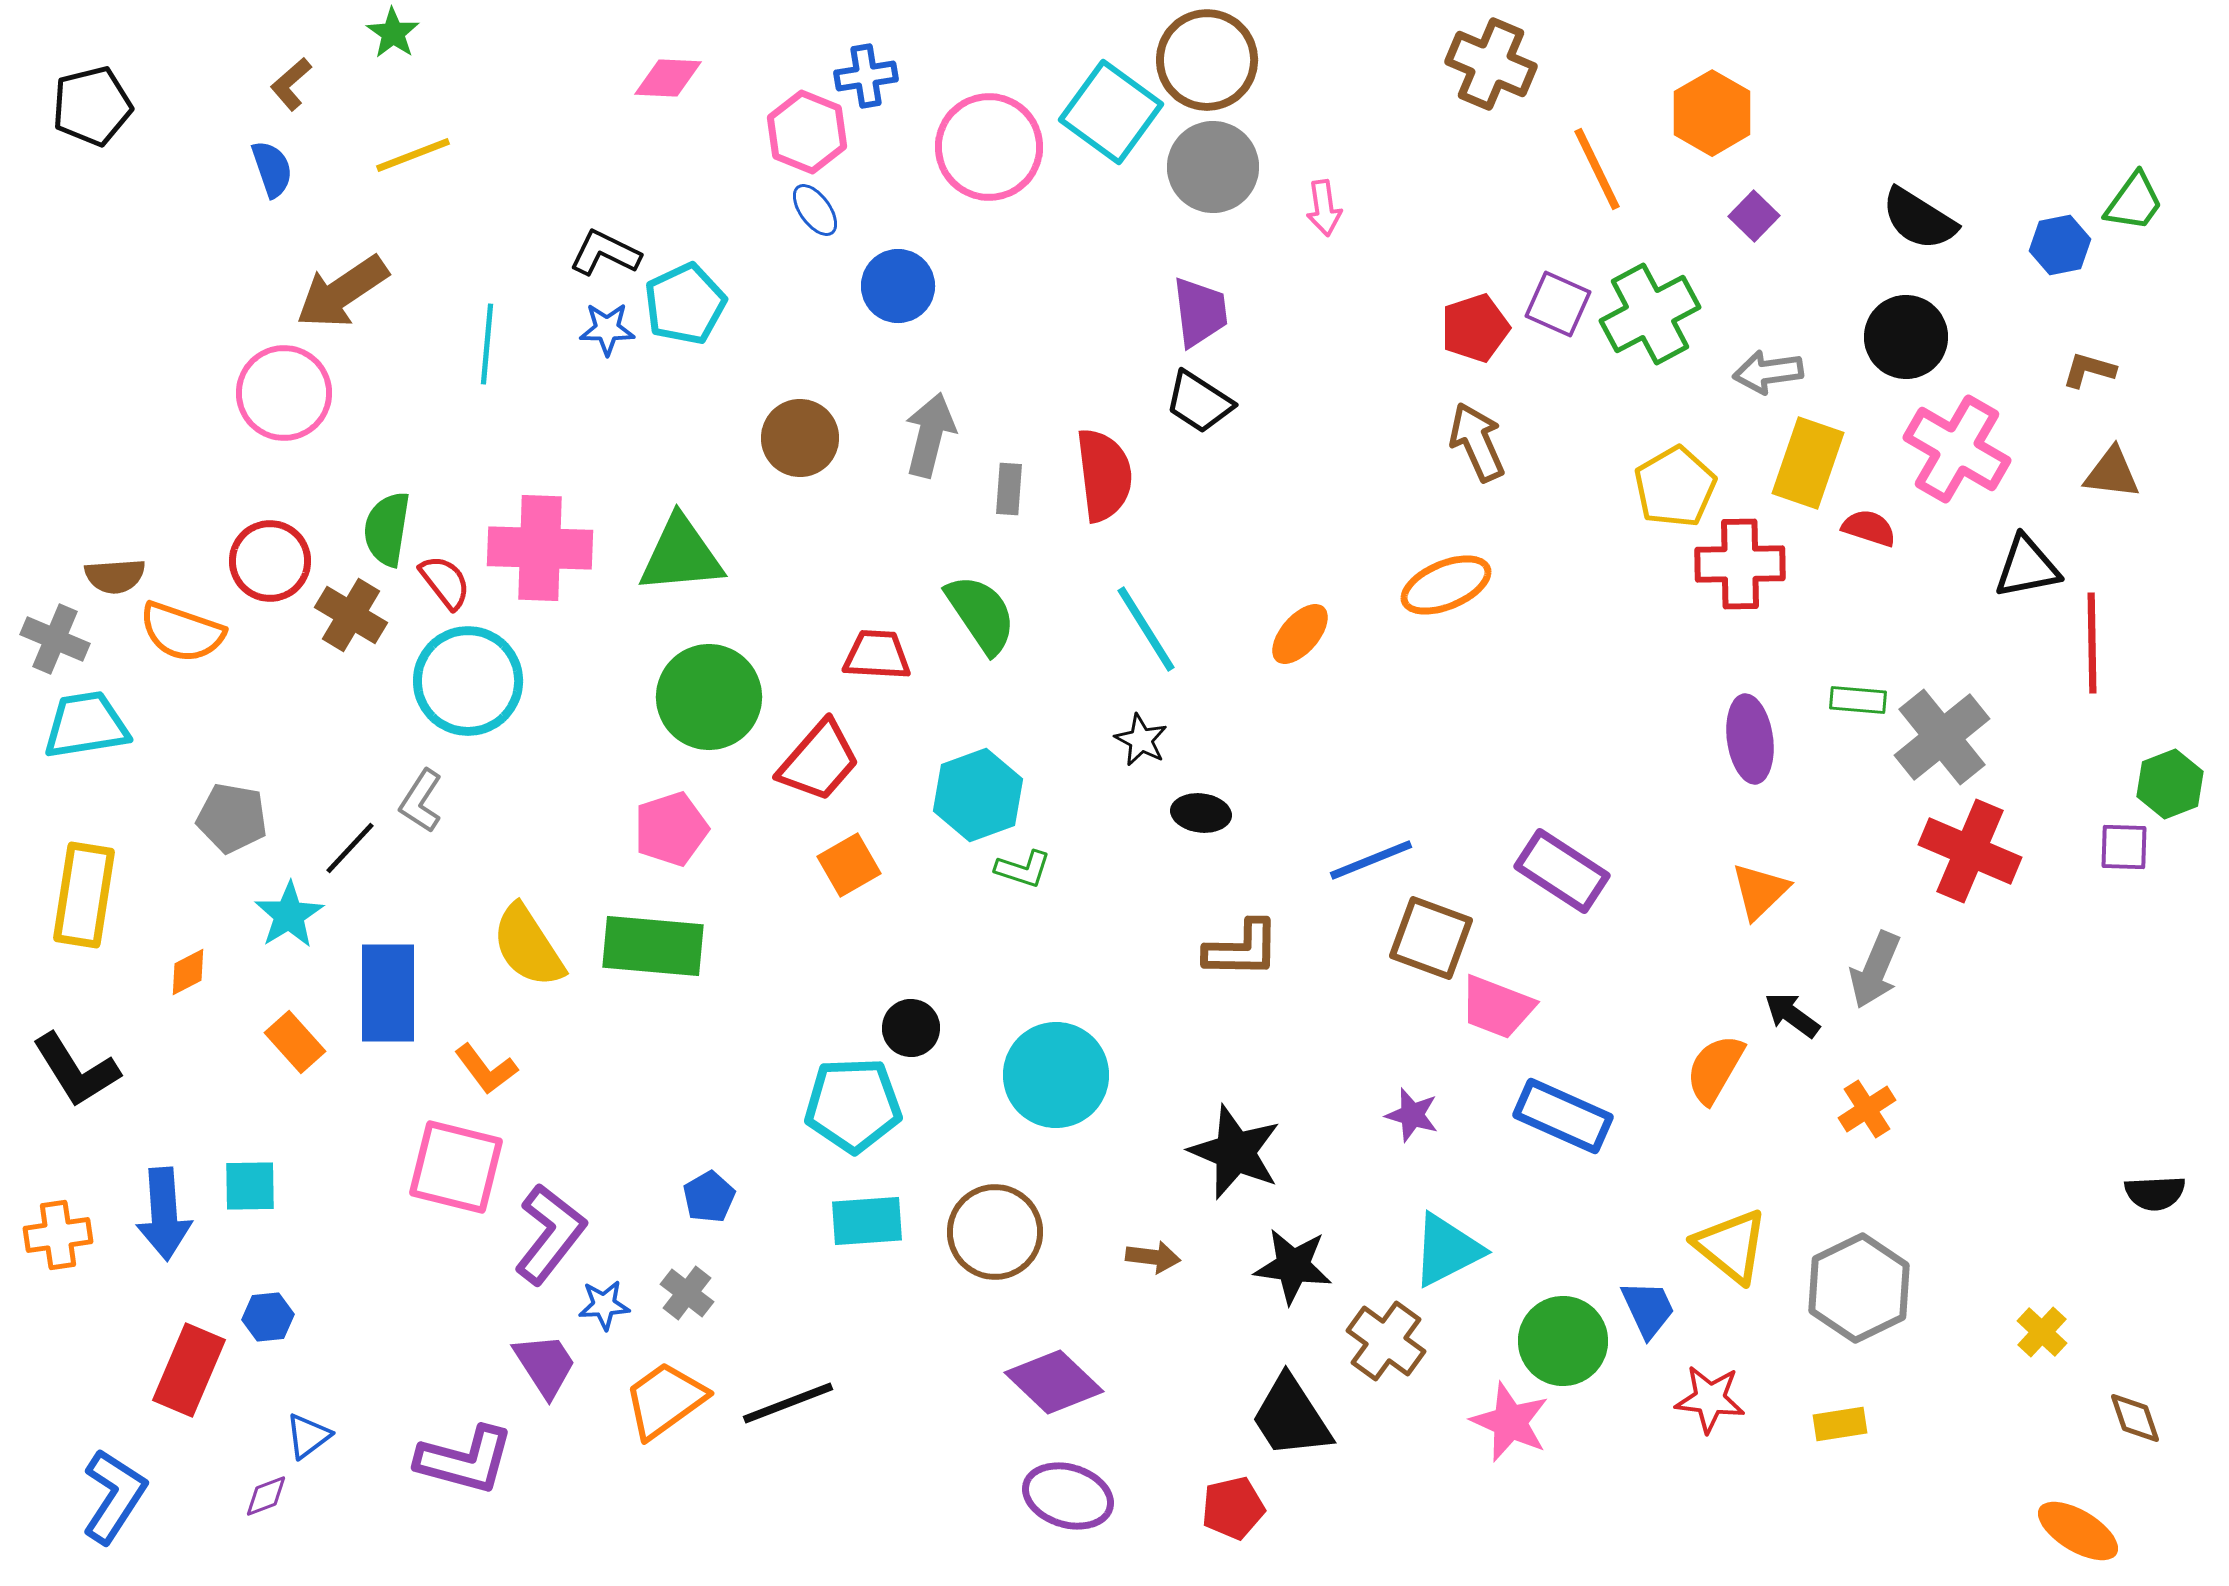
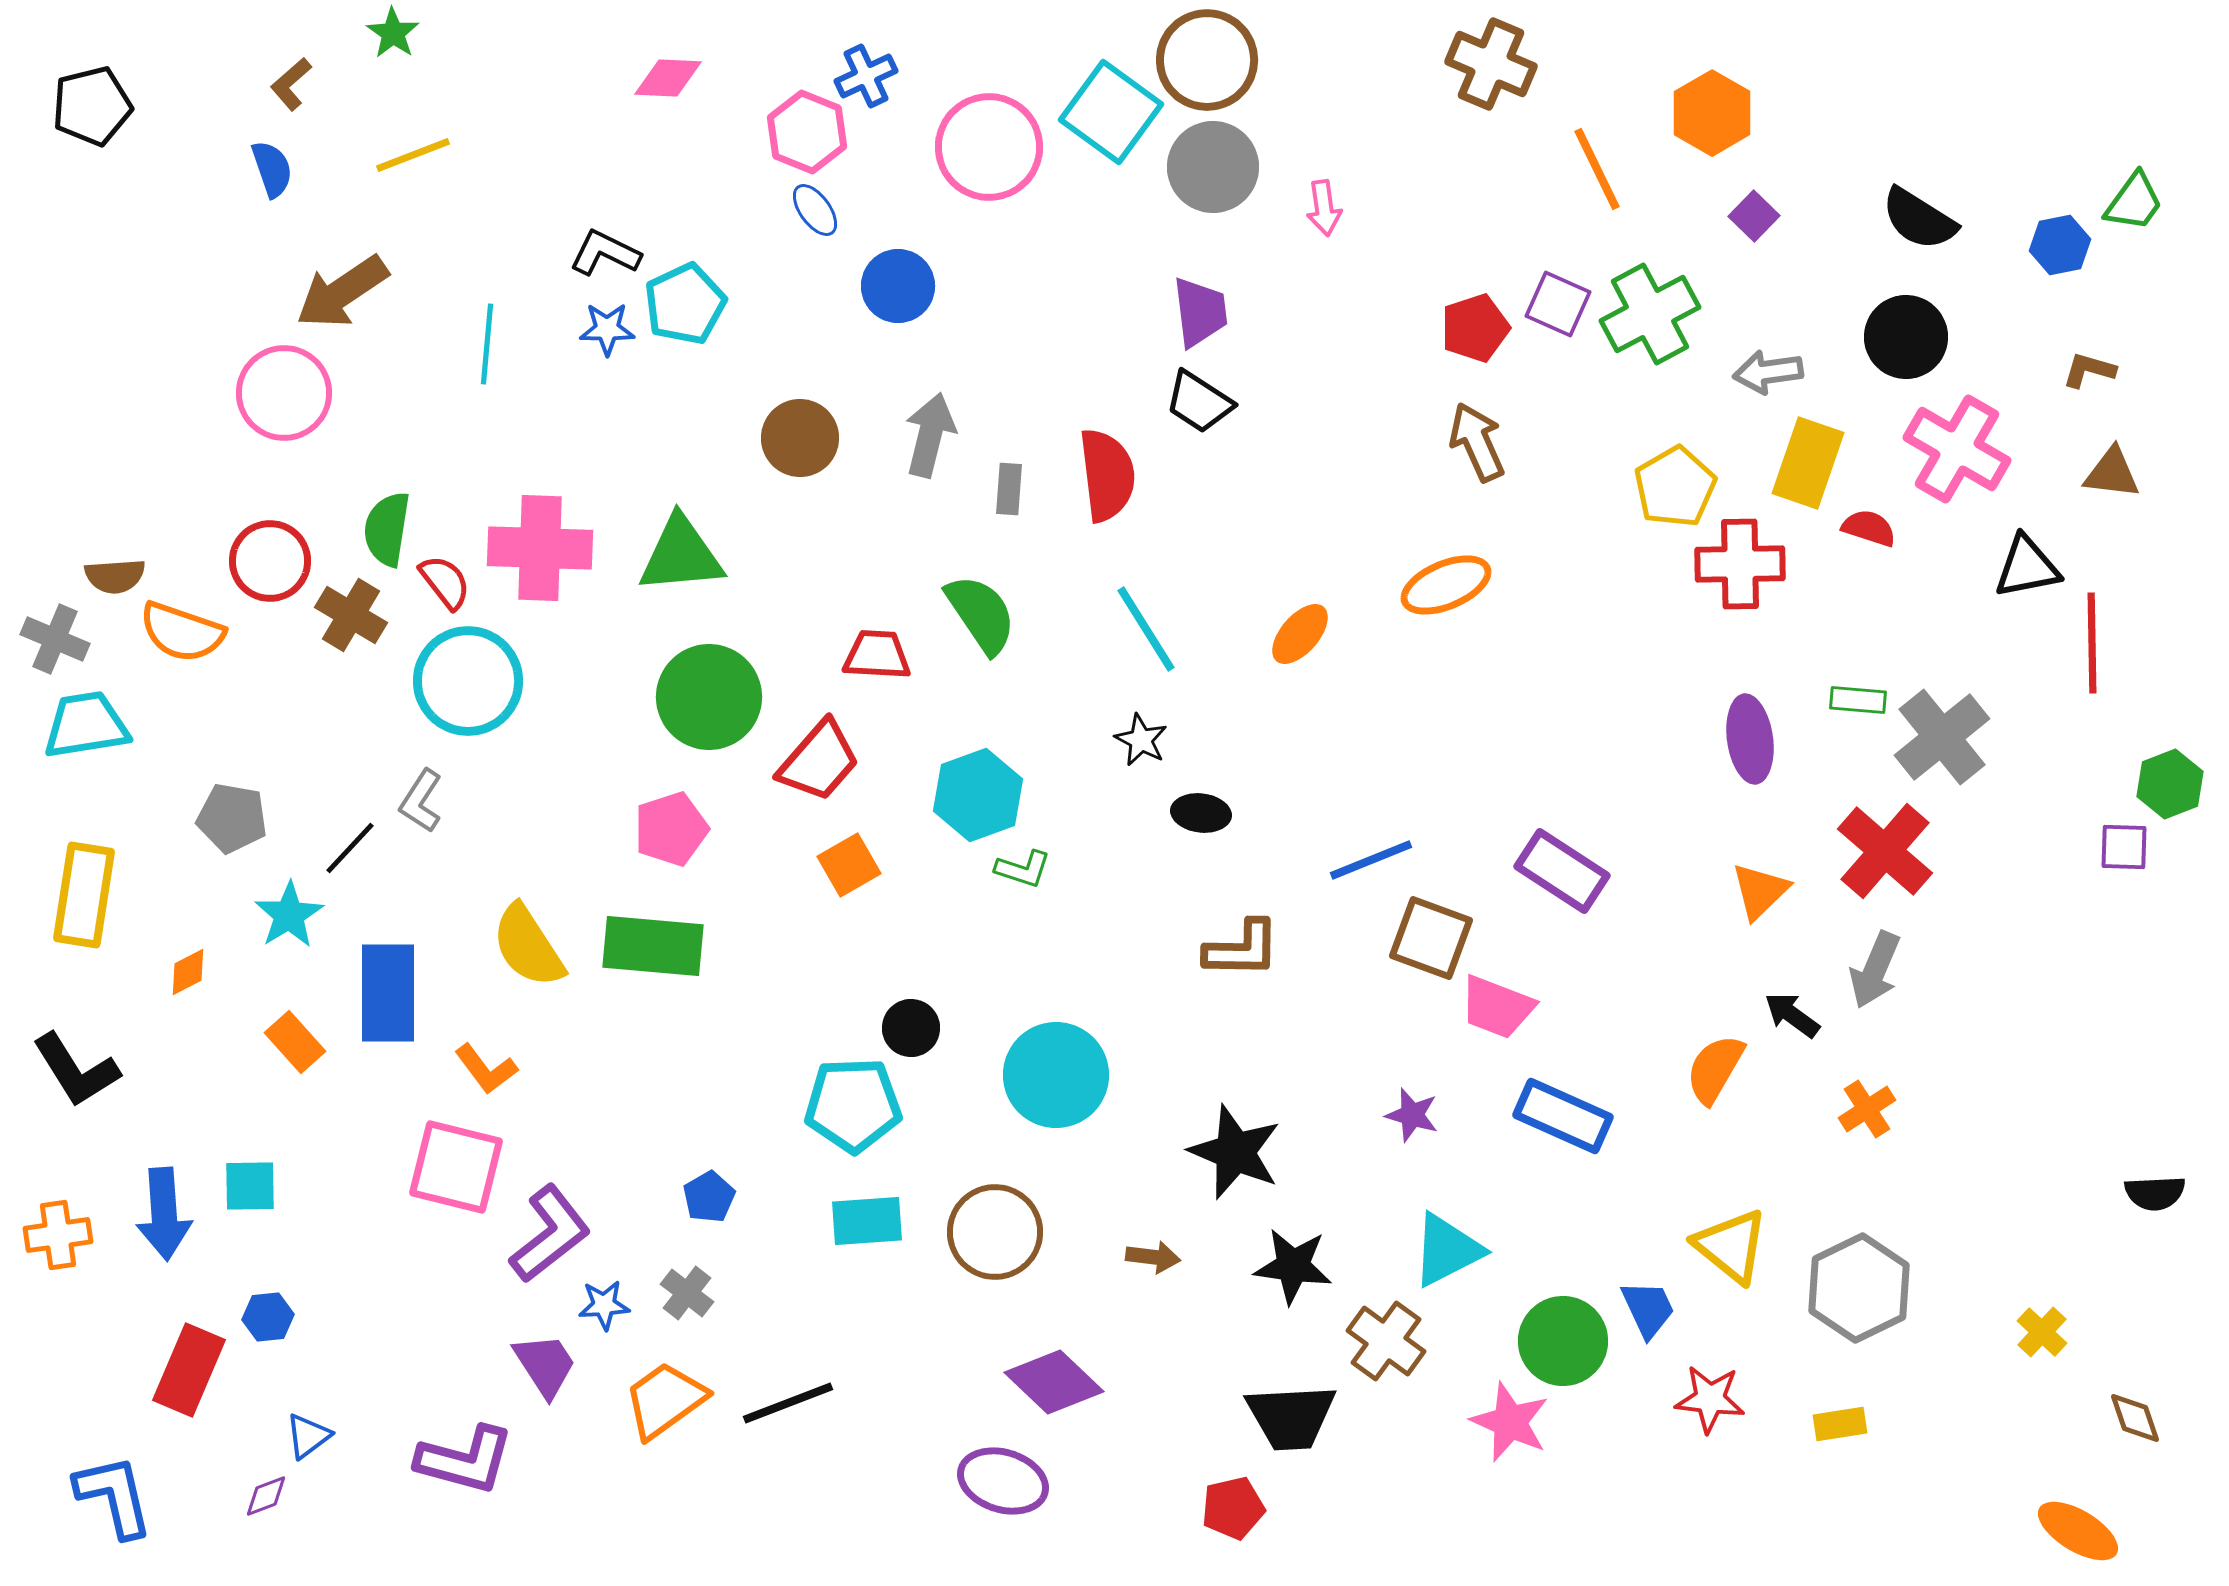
blue cross at (866, 76): rotated 16 degrees counterclockwise
red semicircle at (1104, 475): moved 3 px right
red cross at (1970, 851): moved 85 px left; rotated 18 degrees clockwise
purple L-shape at (550, 1234): rotated 14 degrees clockwise
black trapezoid at (1291, 1417): rotated 60 degrees counterclockwise
blue L-shape at (114, 1496): rotated 46 degrees counterclockwise
purple ellipse at (1068, 1496): moved 65 px left, 15 px up
